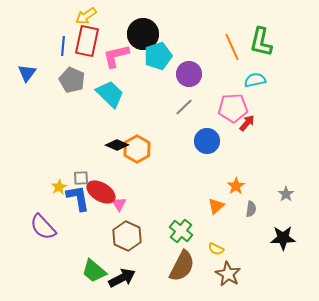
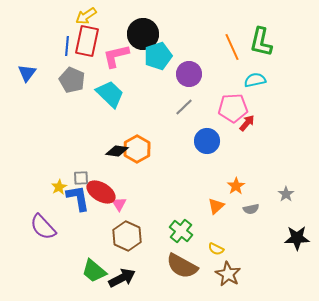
blue line: moved 4 px right
black diamond: moved 6 px down; rotated 15 degrees counterclockwise
gray semicircle: rotated 70 degrees clockwise
black star: moved 14 px right
brown semicircle: rotated 92 degrees clockwise
